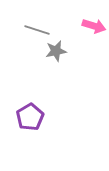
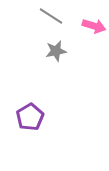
gray line: moved 14 px right, 14 px up; rotated 15 degrees clockwise
